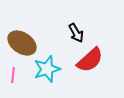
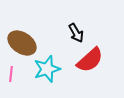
pink line: moved 2 px left, 1 px up
